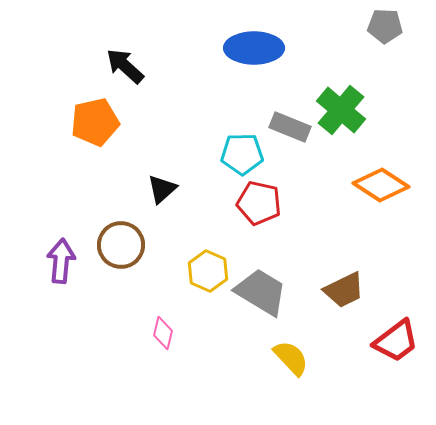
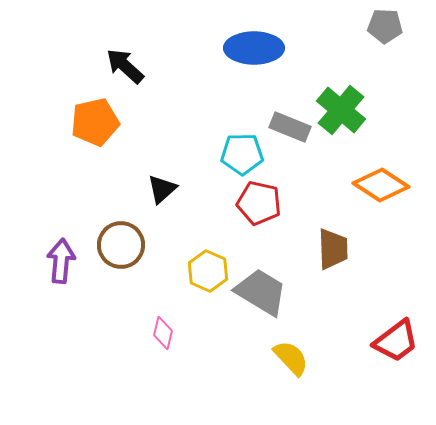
brown trapezoid: moved 11 px left, 41 px up; rotated 66 degrees counterclockwise
